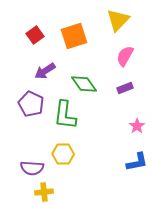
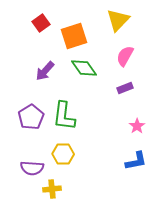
red square: moved 6 px right, 12 px up
purple arrow: rotated 15 degrees counterclockwise
green diamond: moved 16 px up
purple pentagon: moved 13 px down; rotated 15 degrees clockwise
green L-shape: moved 1 px left, 1 px down
blue L-shape: moved 1 px left, 1 px up
yellow cross: moved 8 px right, 3 px up
